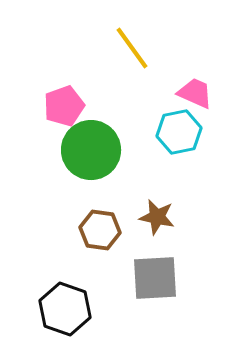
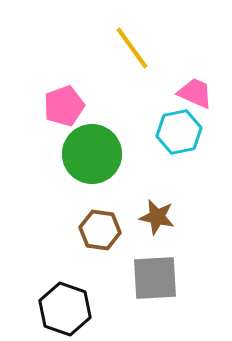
green circle: moved 1 px right, 4 px down
